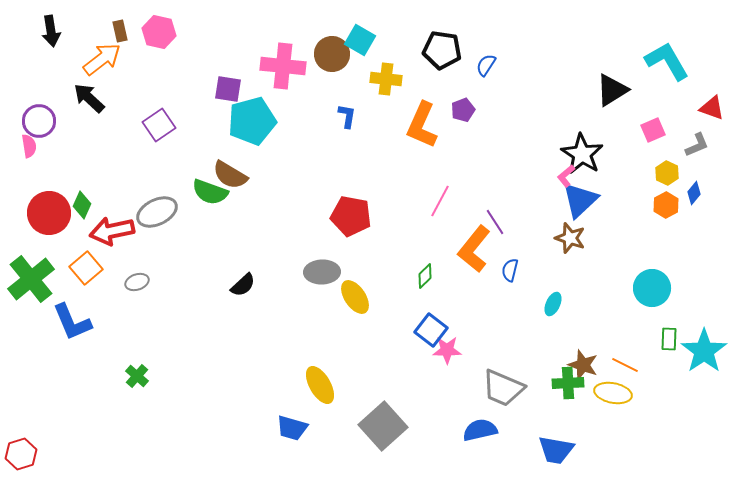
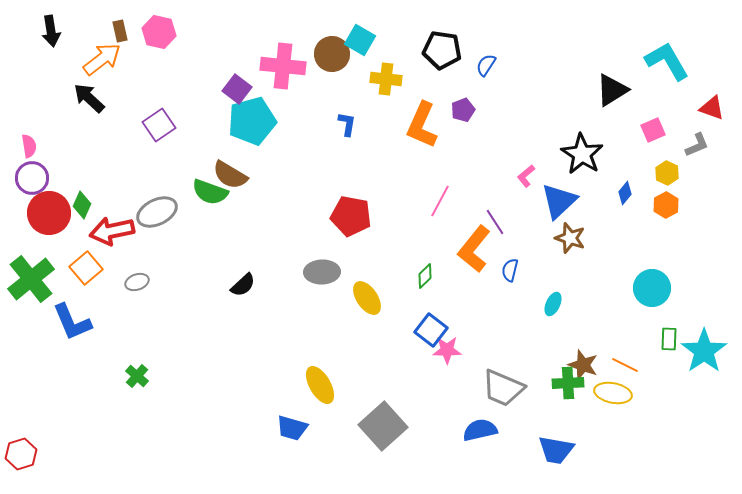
purple square at (228, 89): moved 9 px right; rotated 28 degrees clockwise
blue L-shape at (347, 116): moved 8 px down
purple circle at (39, 121): moved 7 px left, 57 px down
pink L-shape at (566, 176): moved 40 px left
blue diamond at (694, 193): moved 69 px left
blue triangle at (580, 200): moved 21 px left, 1 px down
yellow ellipse at (355, 297): moved 12 px right, 1 px down
